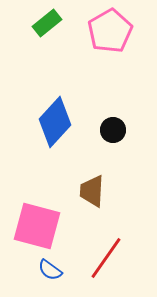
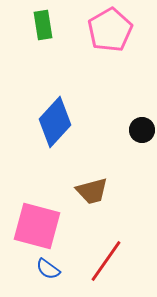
green rectangle: moved 4 px left, 2 px down; rotated 60 degrees counterclockwise
pink pentagon: moved 1 px up
black circle: moved 29 px right
brown trapezoid: rotated 108 degrees counterclockwise
red line: moved 3 px down
blue semicircle: moved 2 px left, 1 px up
